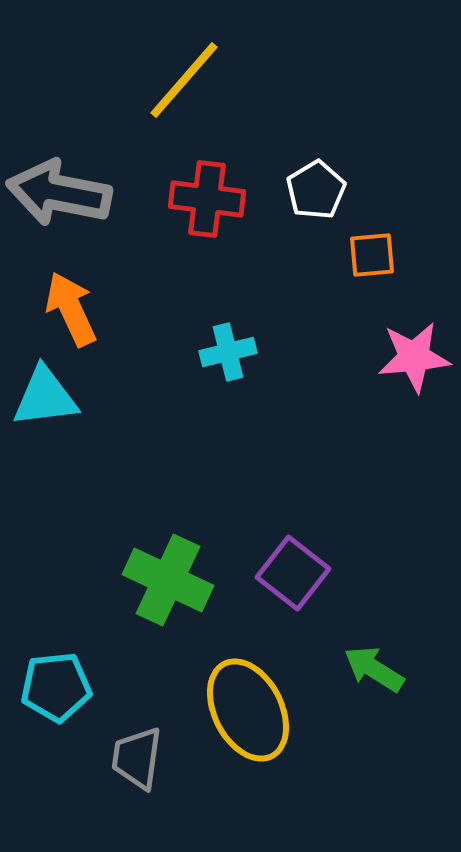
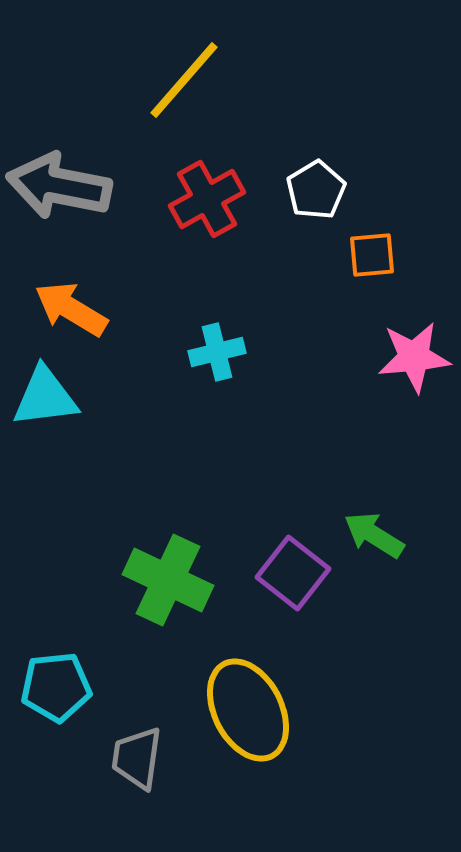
gray arrow: moved 7 px up
red cross: rotated 36 degrees counterclockwise
orange arrow: rotated 34 degrees counterclockwise
cyan cross: moved 11 px left
green arrow: moved 134 px up
